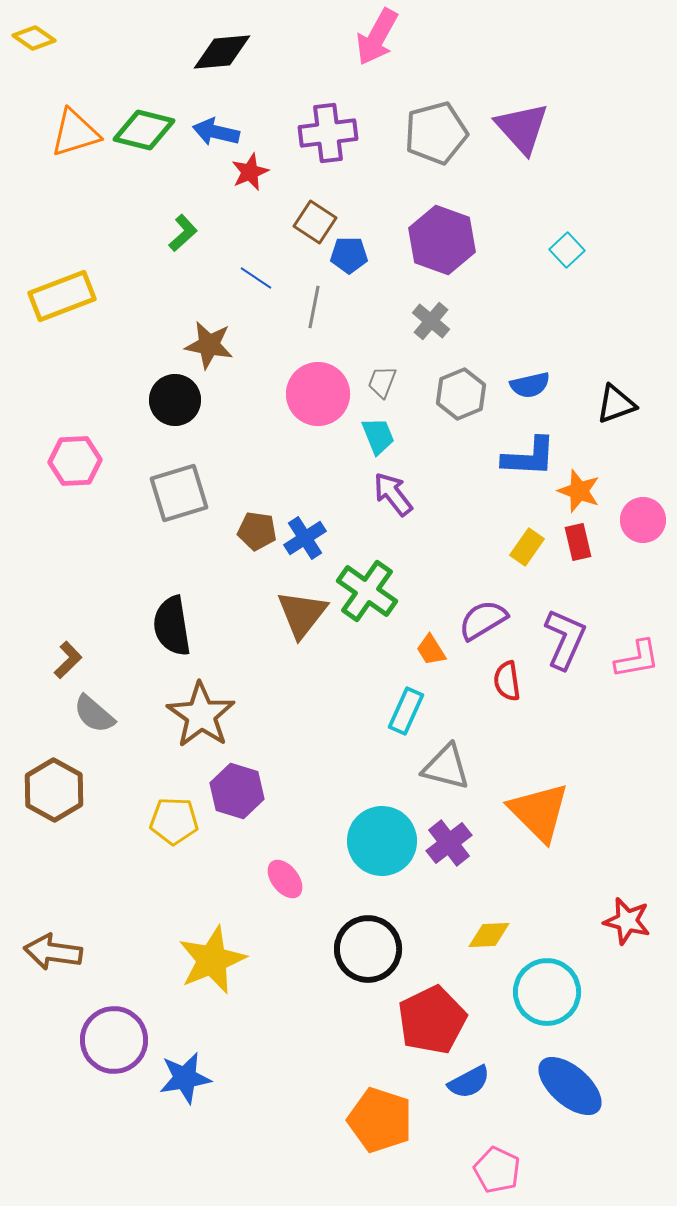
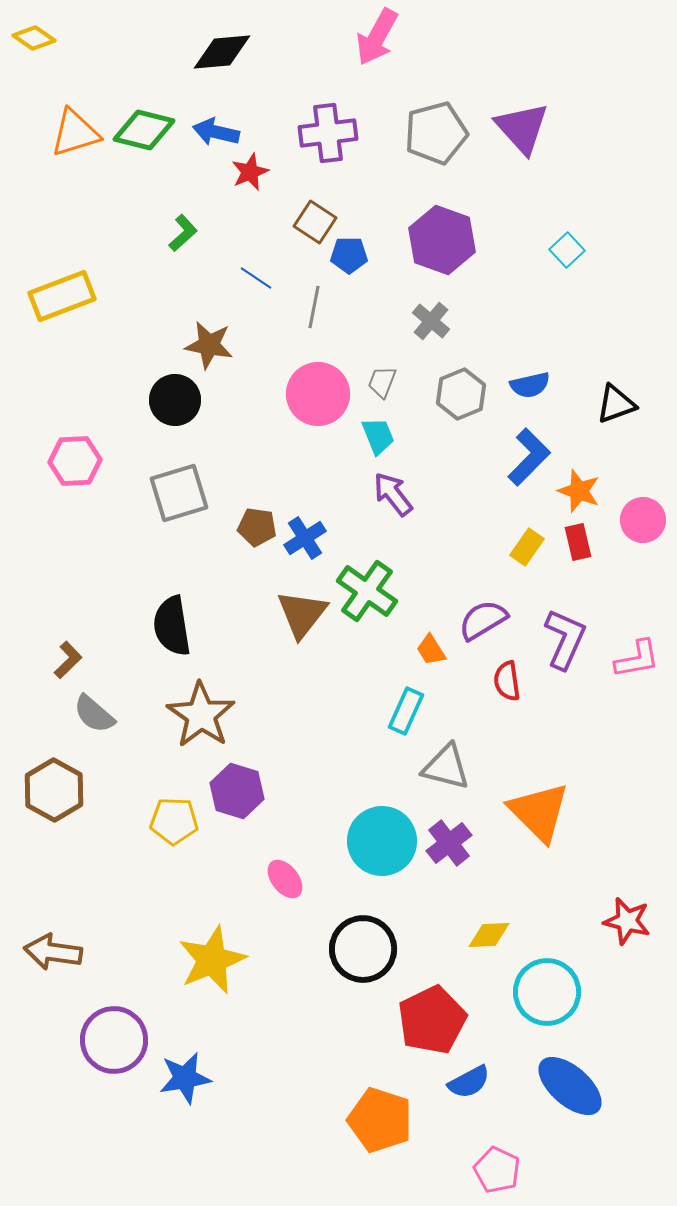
blue L-shape at (529, 457): rotated 48 degrees counterclockwise
brown pentagon at (257, 531): moved 4 px up
black circle at (368, 949): moved 5 px left
